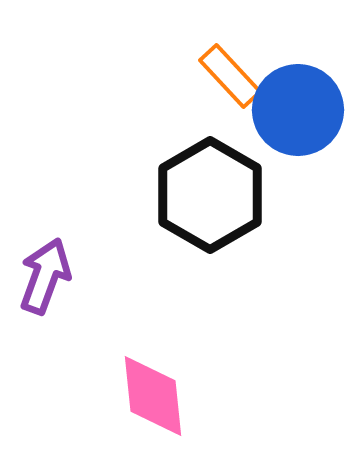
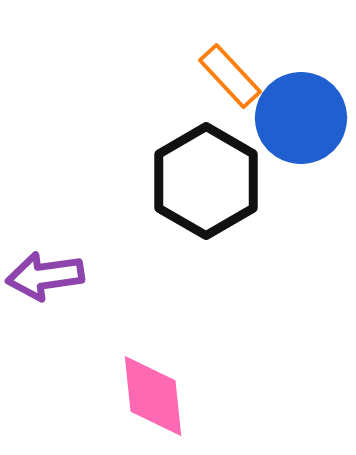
blue circle: moved 3 px right, 8 px down
black hexagon: moved 4 px left, 14 px up
purple arrow: rotated 118 degrees counterclockwise
